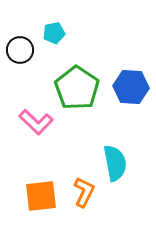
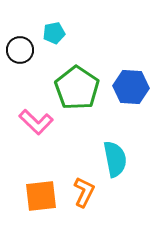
cyan semicircle: moved 4 px up
